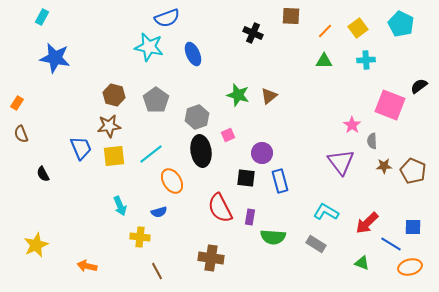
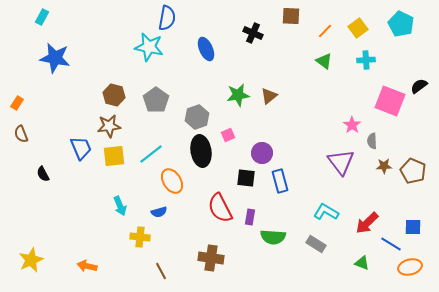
blue semicircle at (167, 18): rotated 60 degrees counterclockwise
blue ellipse at (193, 54): moved 13 px right, 5 px up
green triangle at (324, 61): rotated 36 degrees clockwise
green star at (238, 95): rotated 25 degrees counterclockwise
pink square at (390, 105): moved 4 px up
yellow star at (36, 245): moved 5 px left, 15 px down
brown line at (157, 271): moved 4 px right
